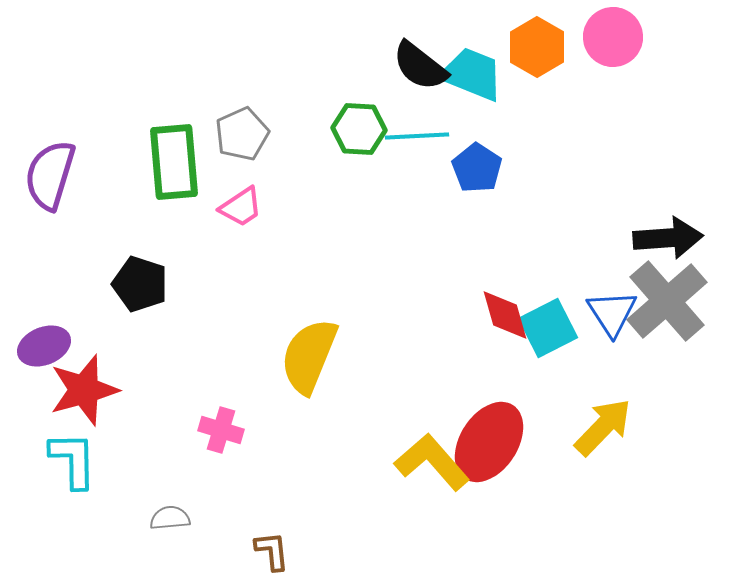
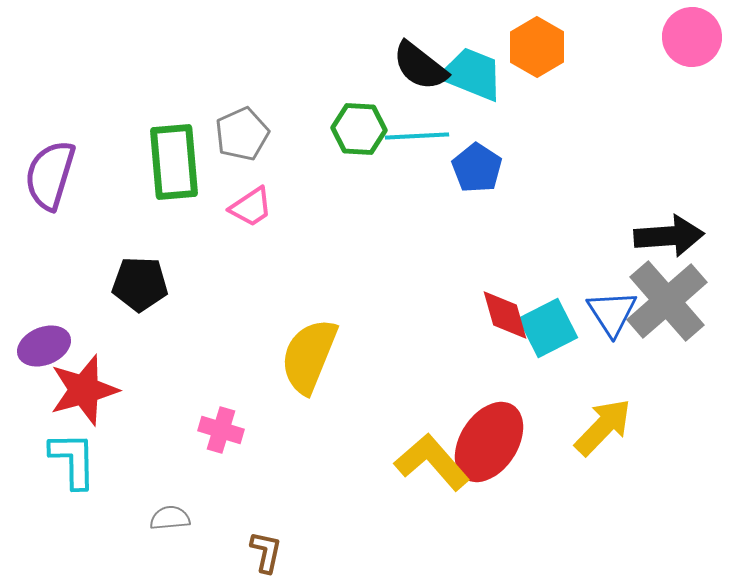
pink circle: moved 79 px right
pink trapezoid: moved 10 px right
black arrow: moved 1 px right, 2 px up
black pentagon: rotated 16 degrees counterclockwise
brown L-shape: moved 6 px left, 1 px down; rotated 18 degrees clockwise
